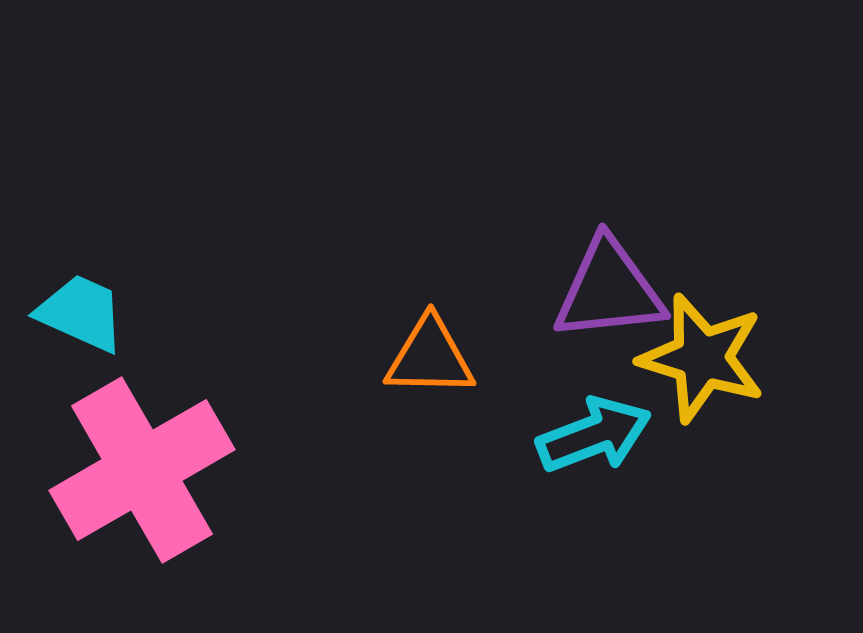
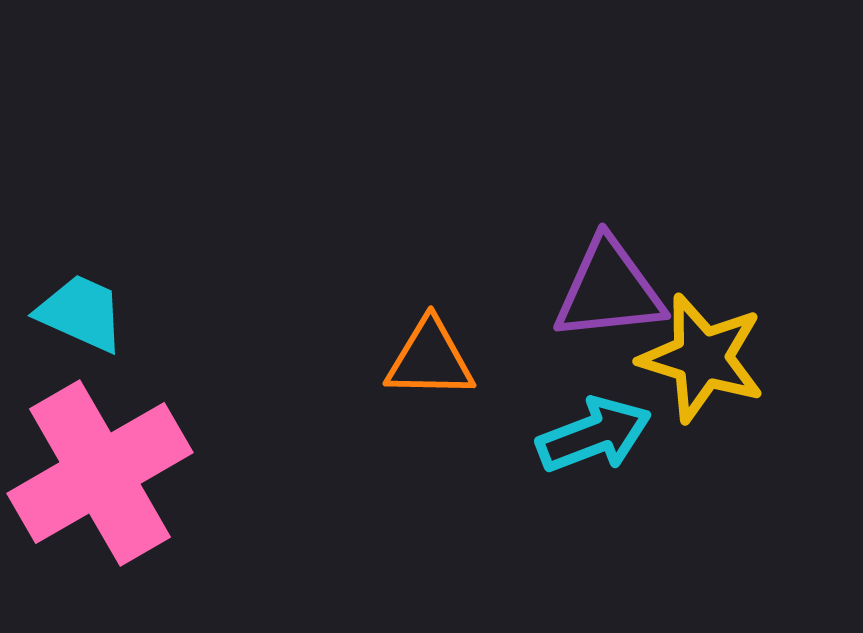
orange triangle: moved 2 px down
pink cross: moved 42 px left, 3 px down
